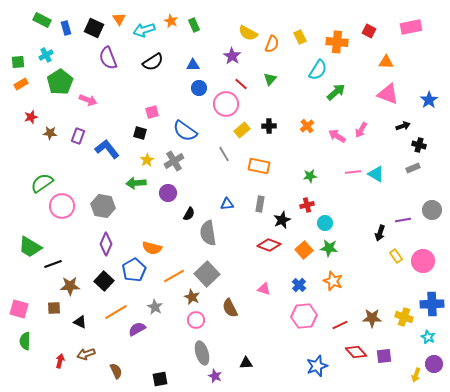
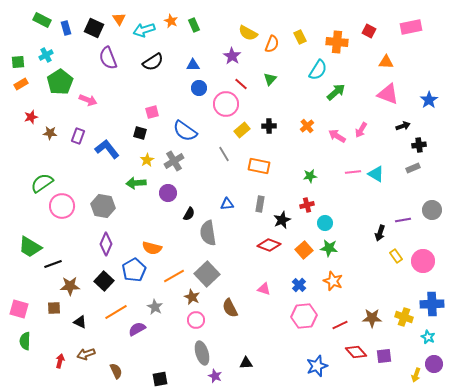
black cross at (419, 145): rotated 24 degrees counterclockwise
